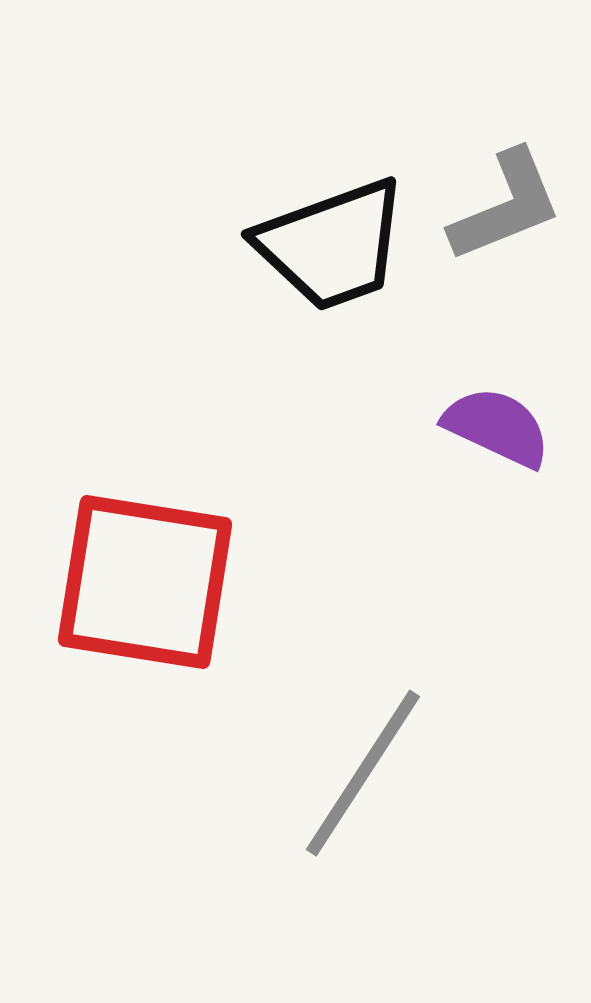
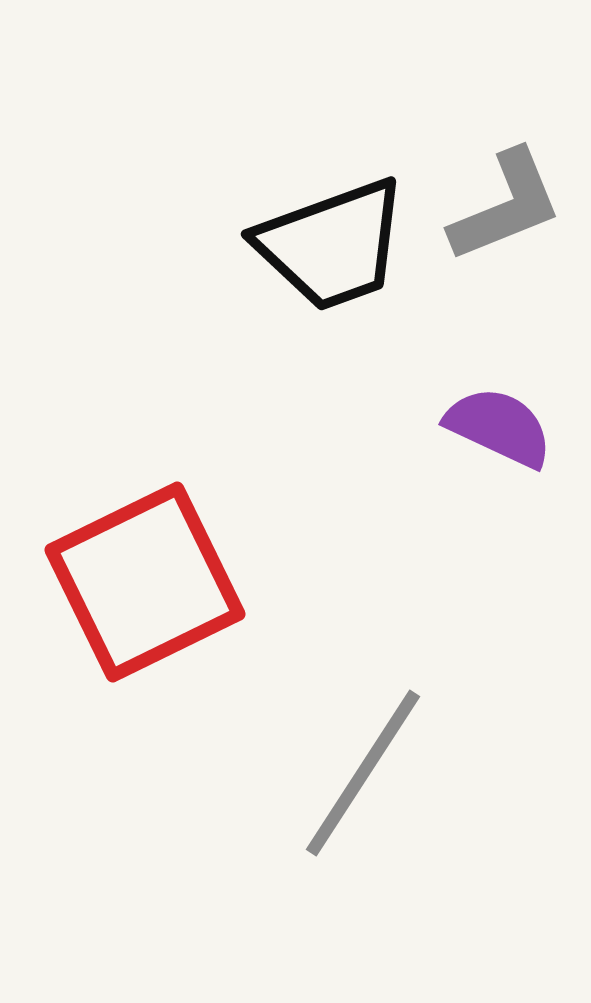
purple semicircle: moved 2 px right
red square: rotated 35 degrees counterclockwise
